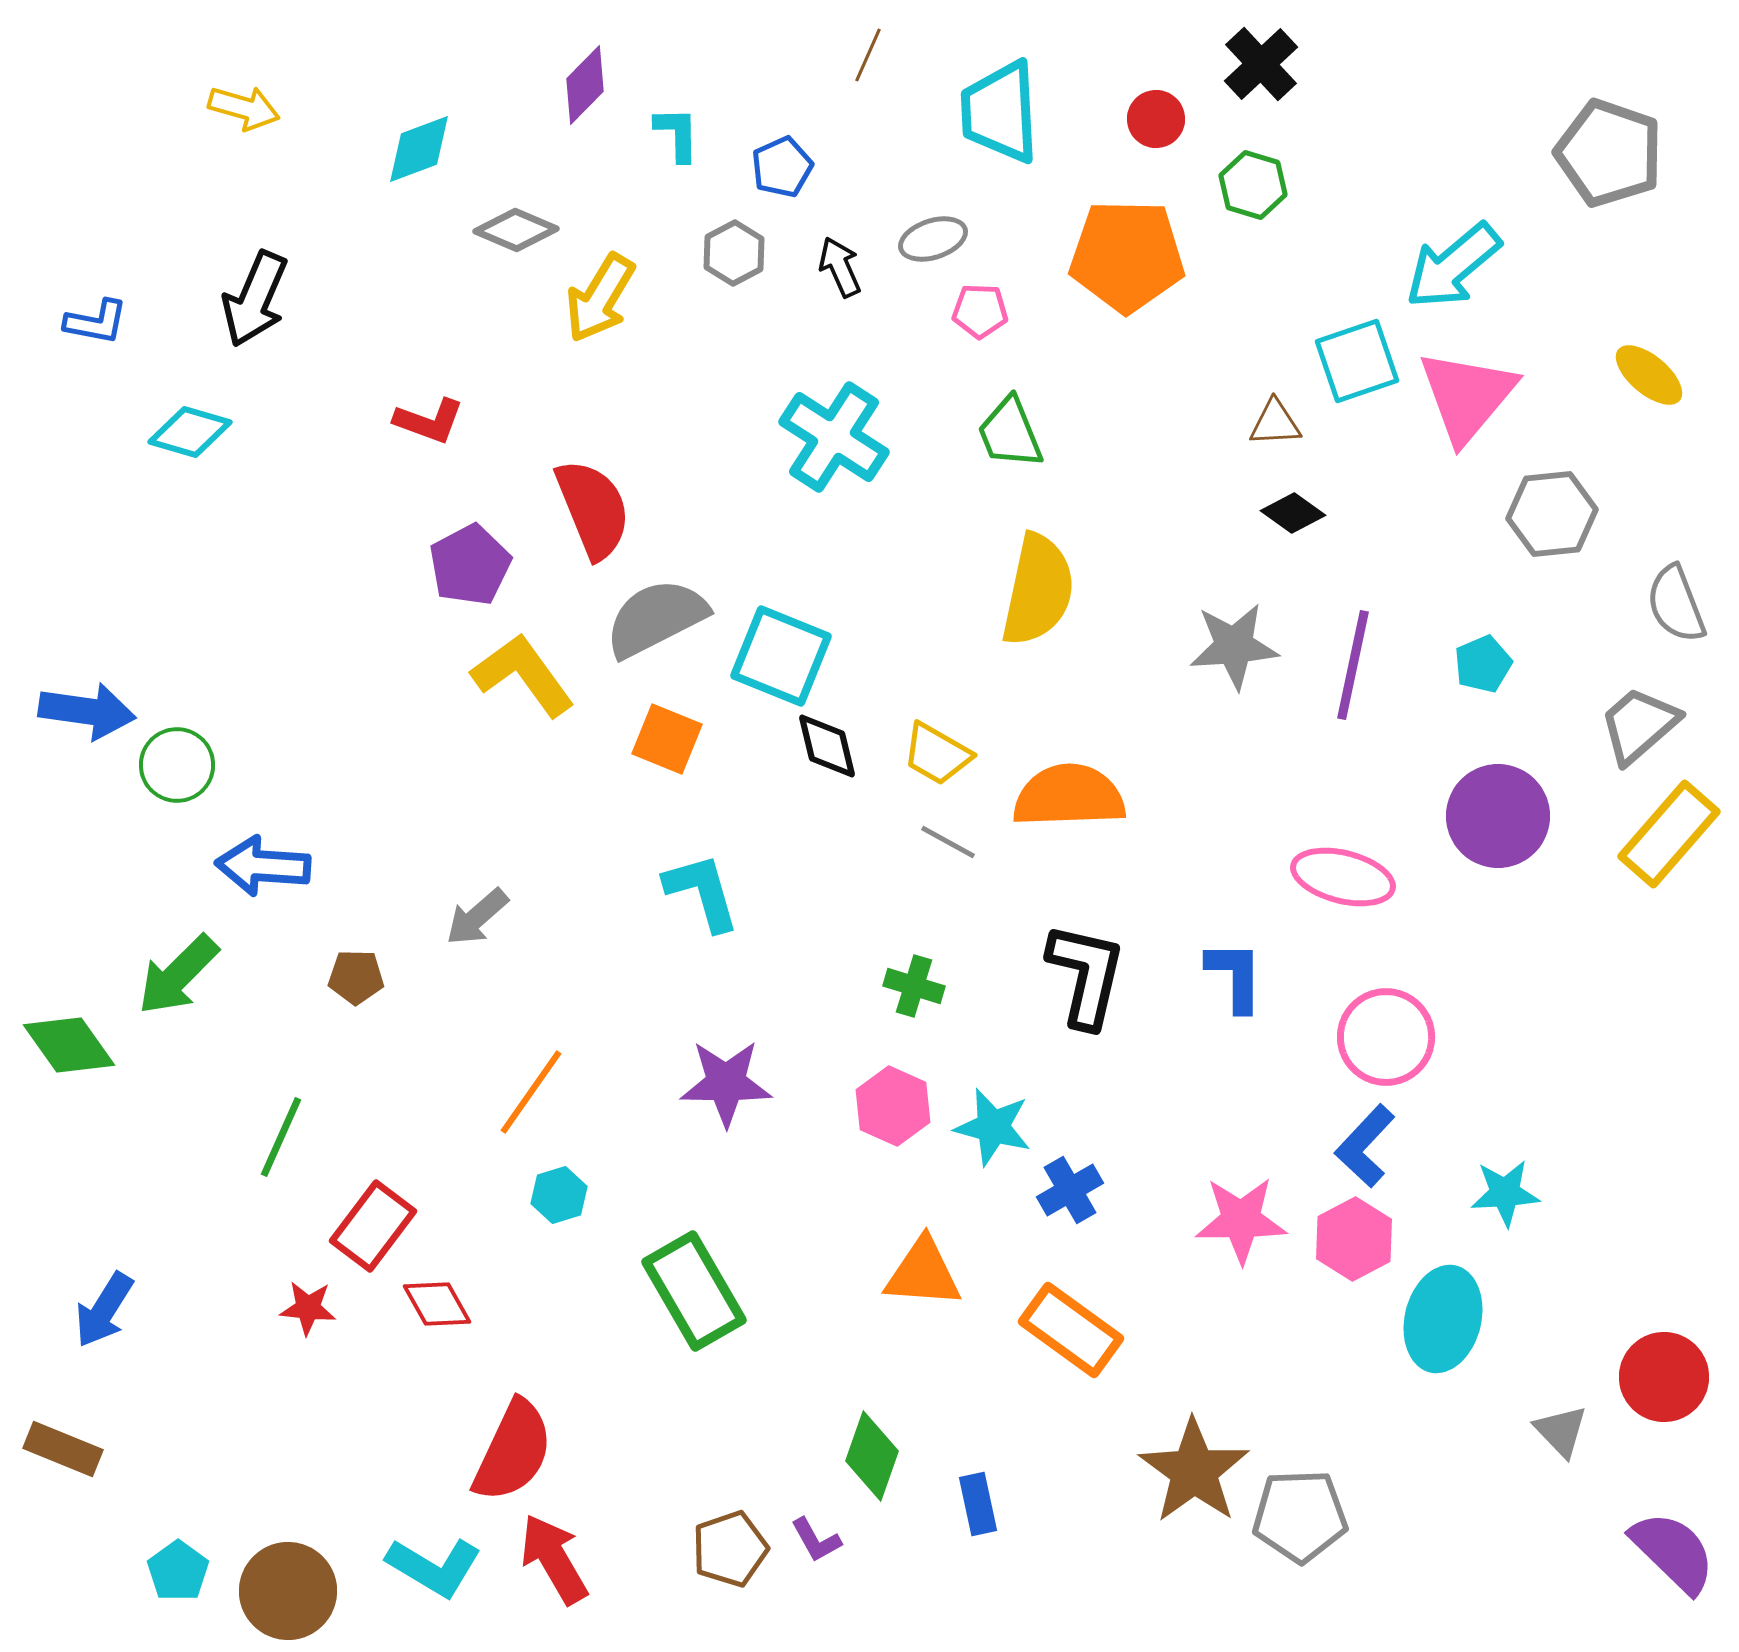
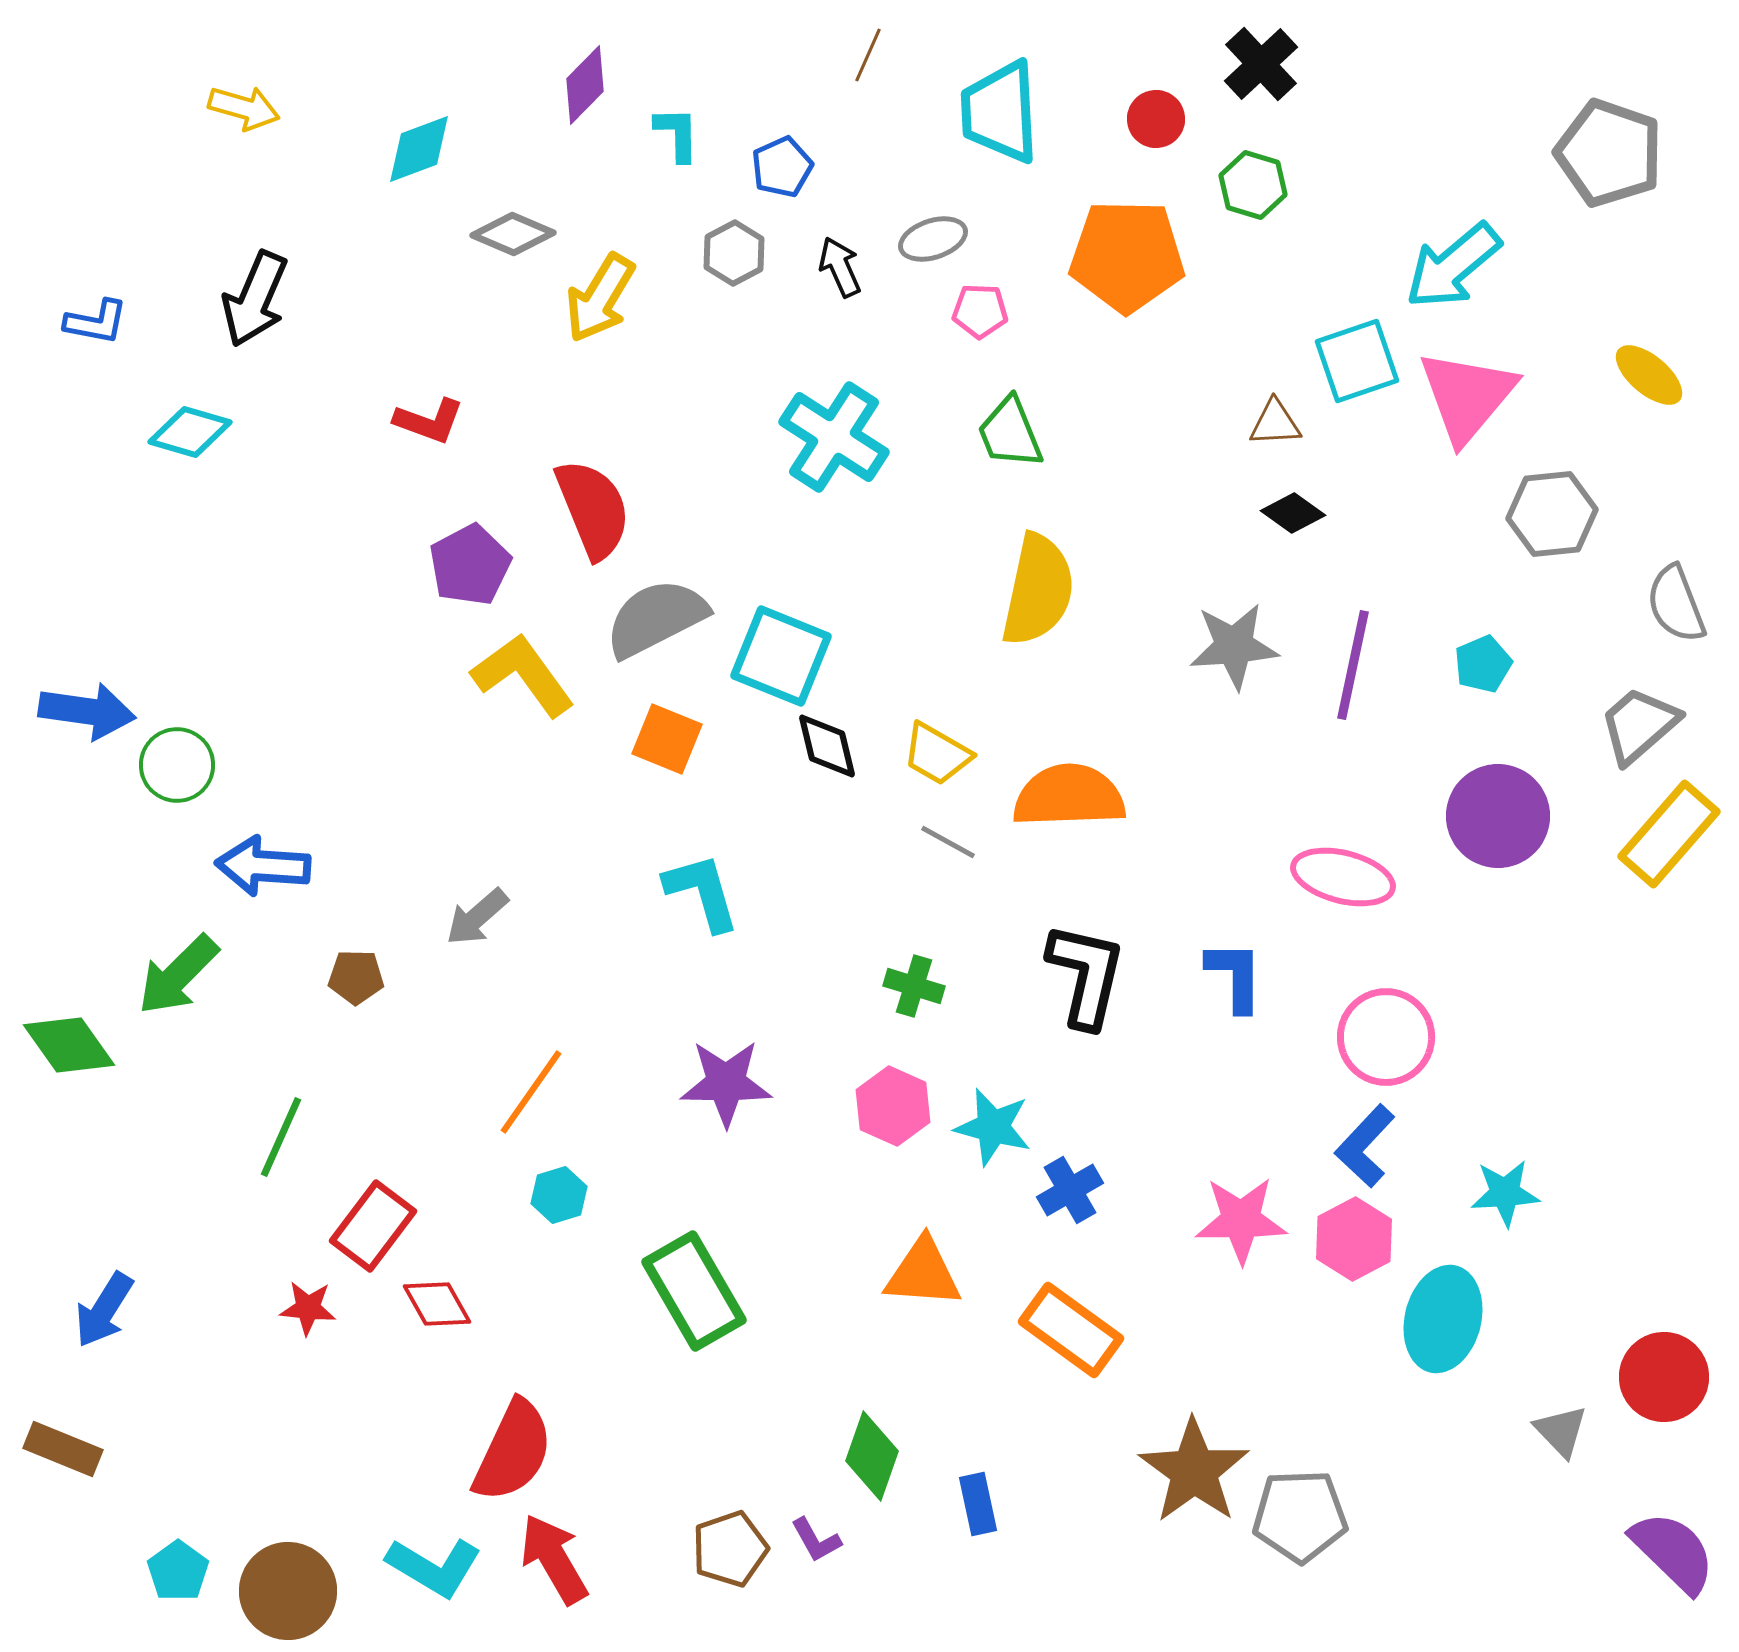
gray diamond at (516, 230): moved 3 px left, 4 px down
